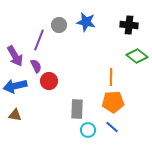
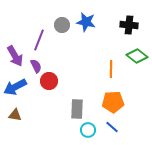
gray circle: moved 3 px right
orange line: moved 8 px up
blue arrow: moved 1 px down; rotated 15 degrees counterclockwise
